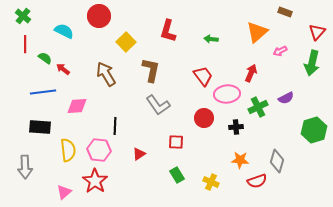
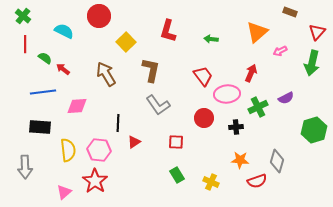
brown rectangle at (285, 12): moved 5 px right
black line at (115, 126): moved 3 px right, 3 px up
red triangle at (139, 154): moved 5 px left, 12 px up
